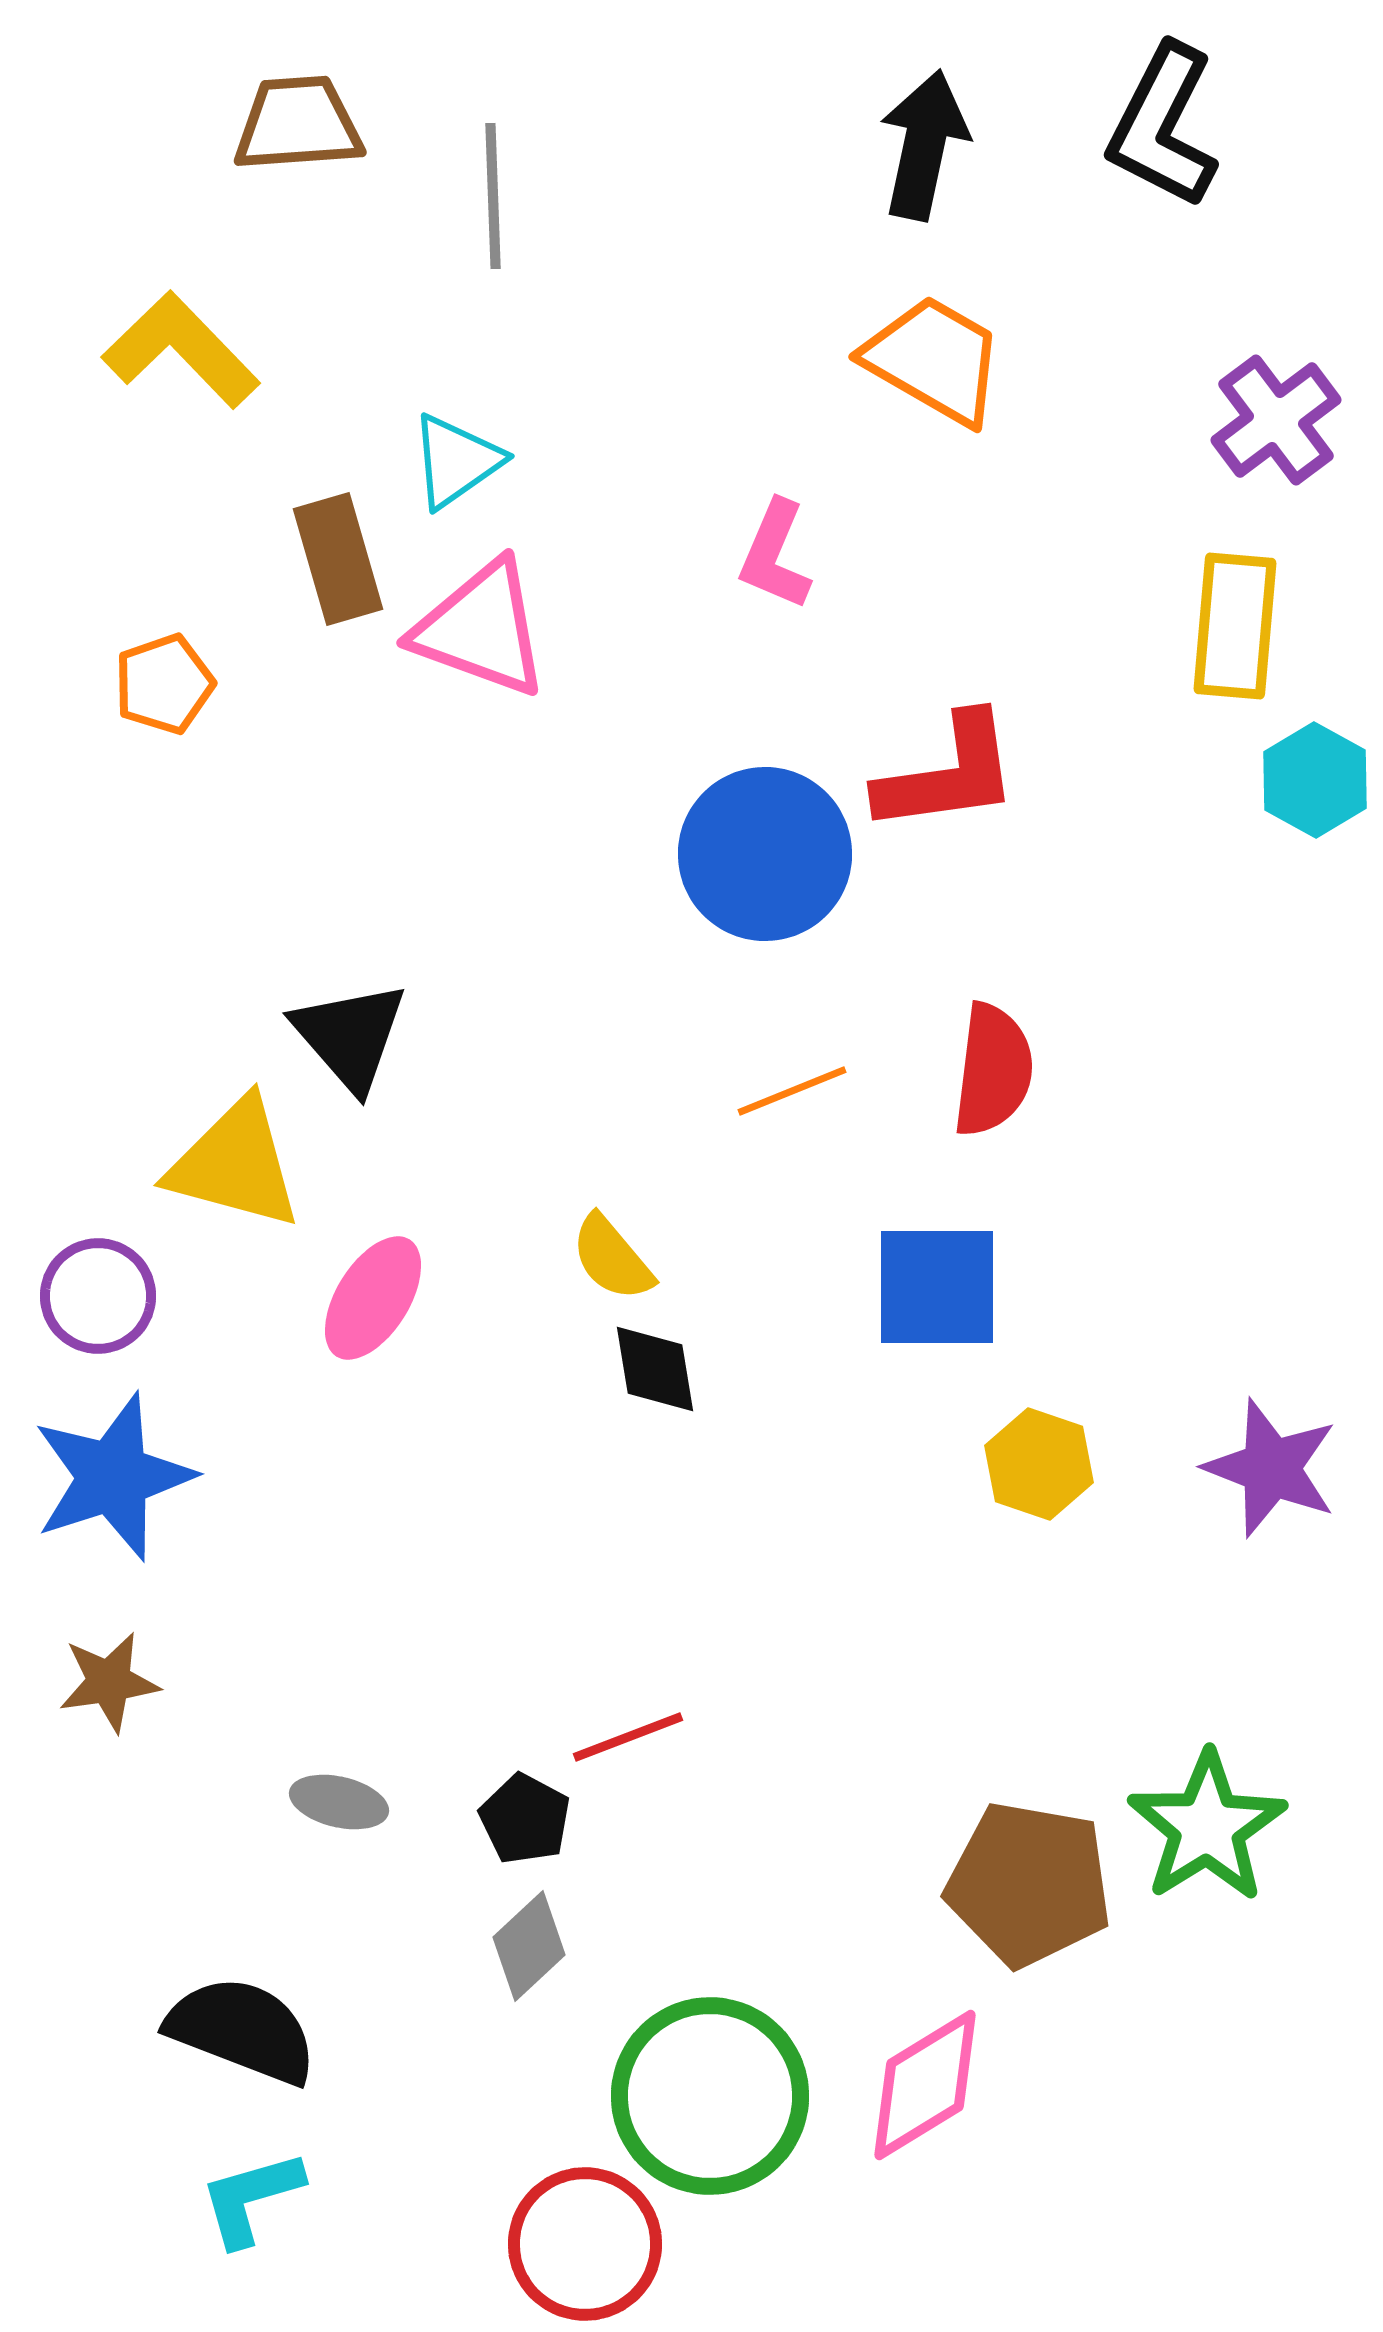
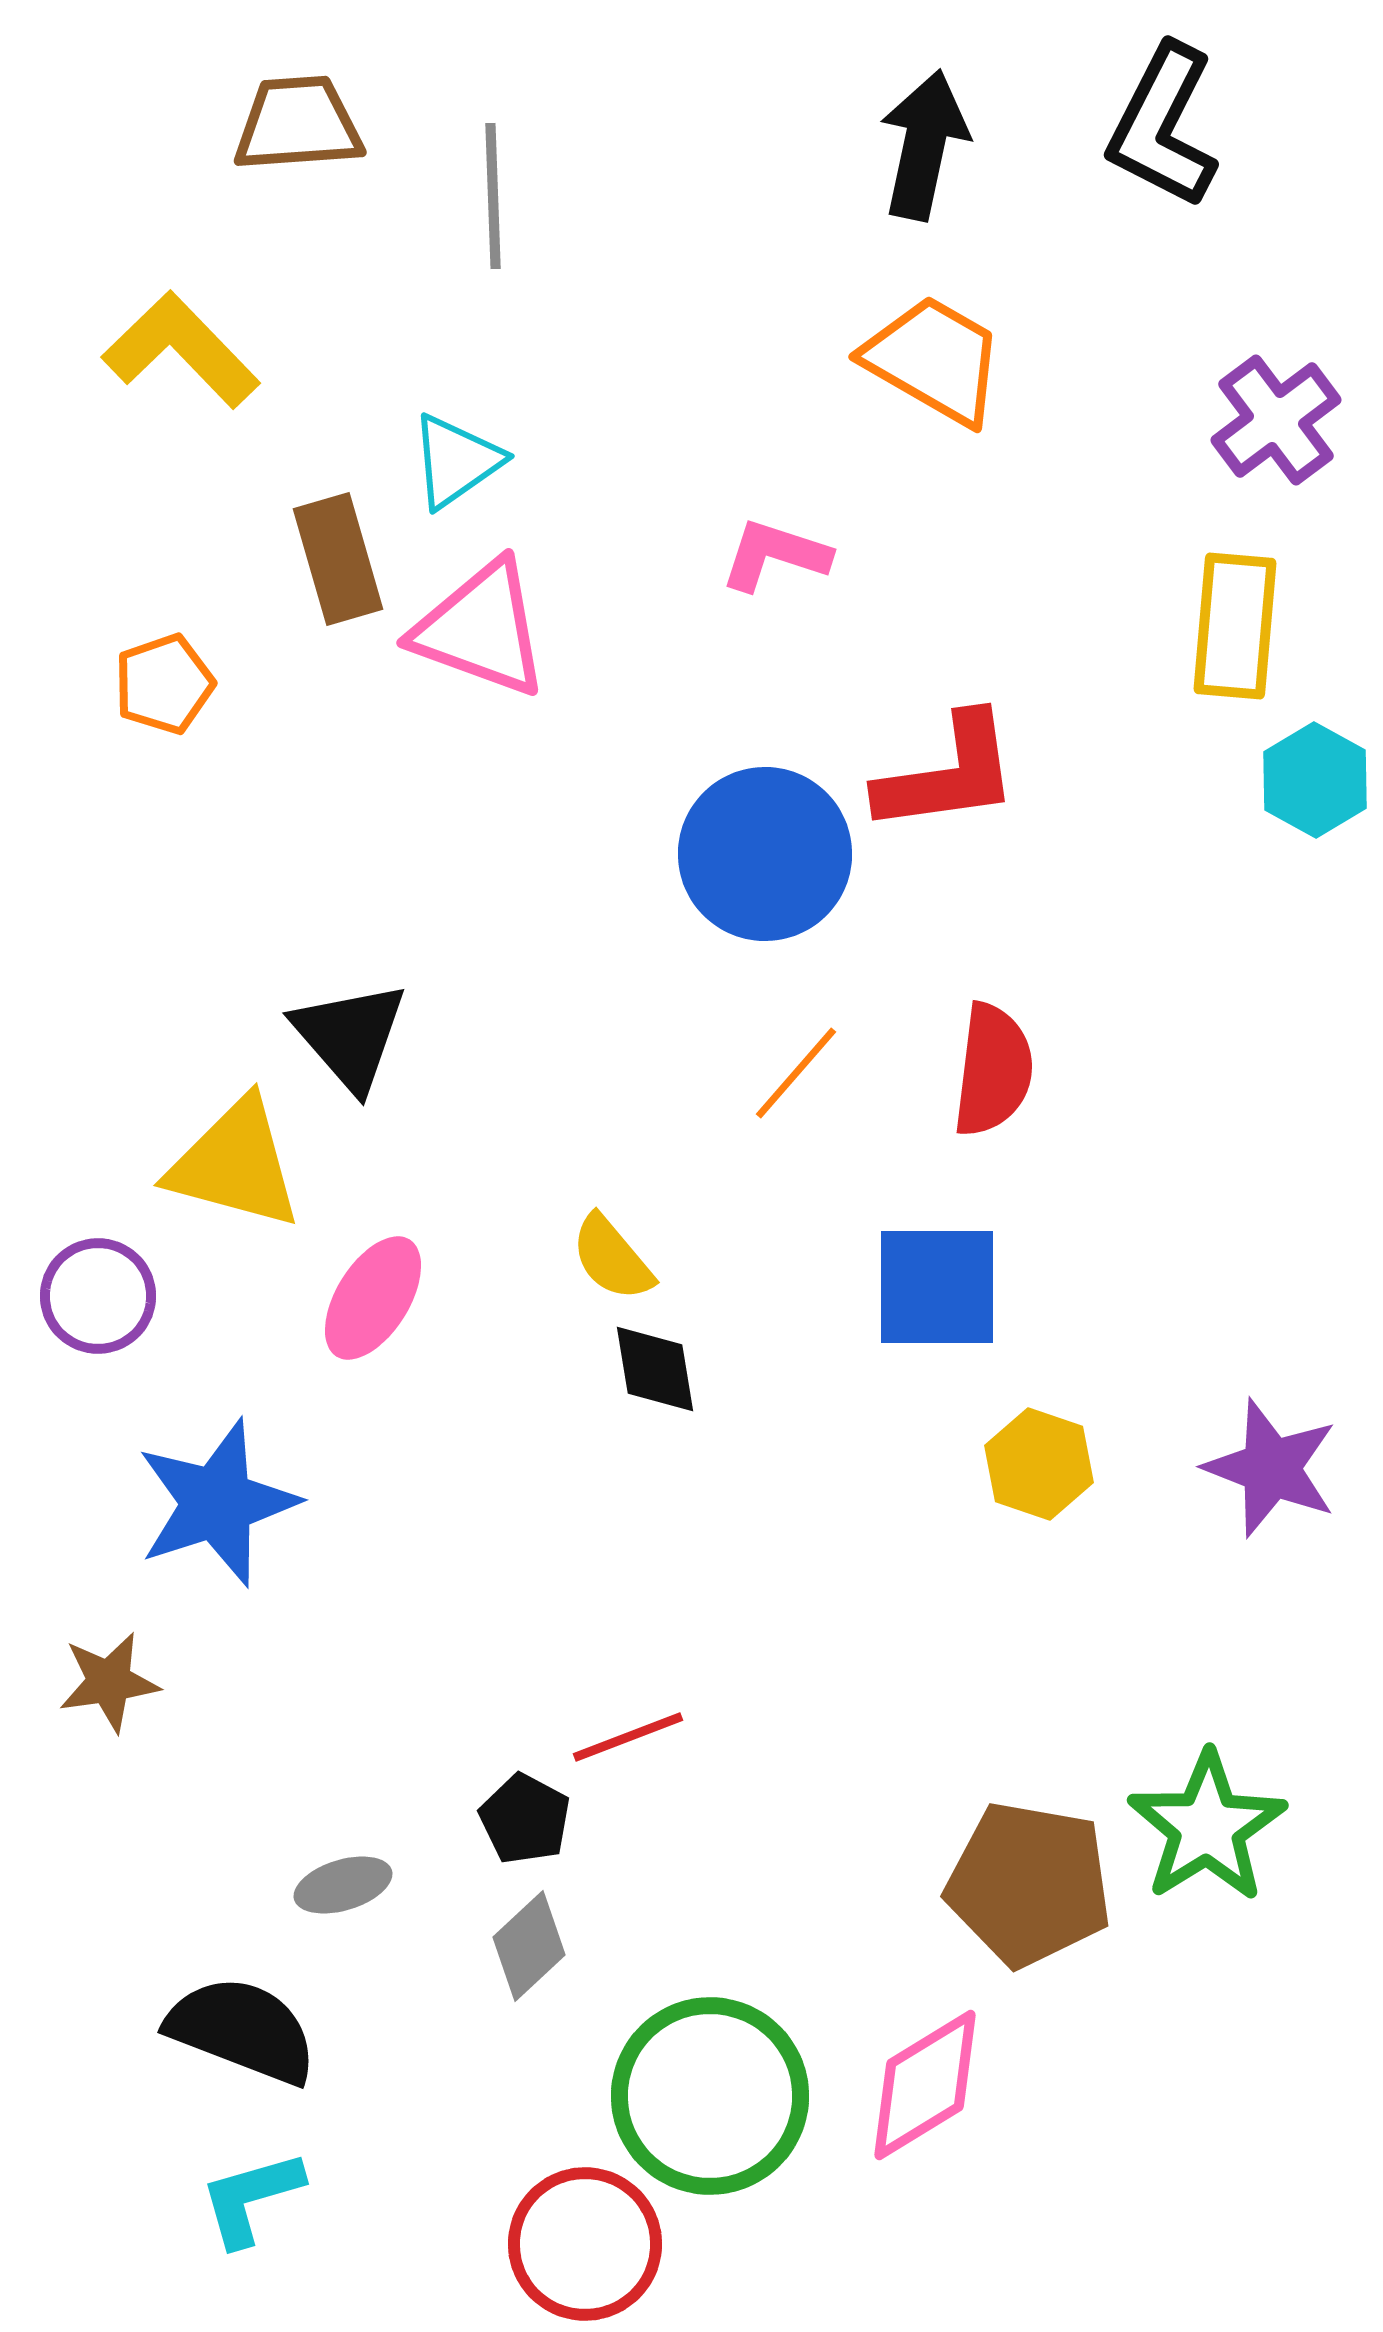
pink L-shape: rotated 85 degrees clockwise
orange line: moved 4 px right, 18 px up; rotated 27 degrees counterclockwise
blue star: moved 104 px right, 26 px down
gray ellipse: moved 4 px right, 83 px down; rotated 30 degrees counterclockwise
